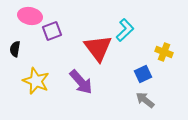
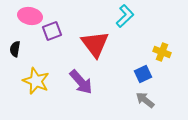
cyan L-shape: moved 14 px up
red triangle: moved 3 px left, 4 px up
yellow cross: moved 2 px left
